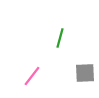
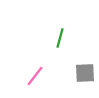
pink line: moved 3 px right
